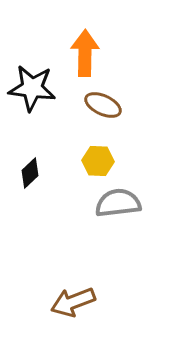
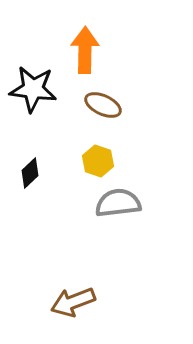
orange arrow: moved 3 px up
black star: moved 1 px right, 1 px down
yellow hexagon: rotated 16 degrees clockwise
